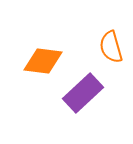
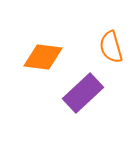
orange diamond: moved 4 px up
